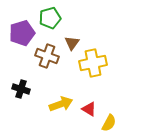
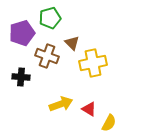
brown triangle: rotated 21 degrees counterclockwise
black cross: moved 12 px up; rotated 12 degrees counterclockwise
